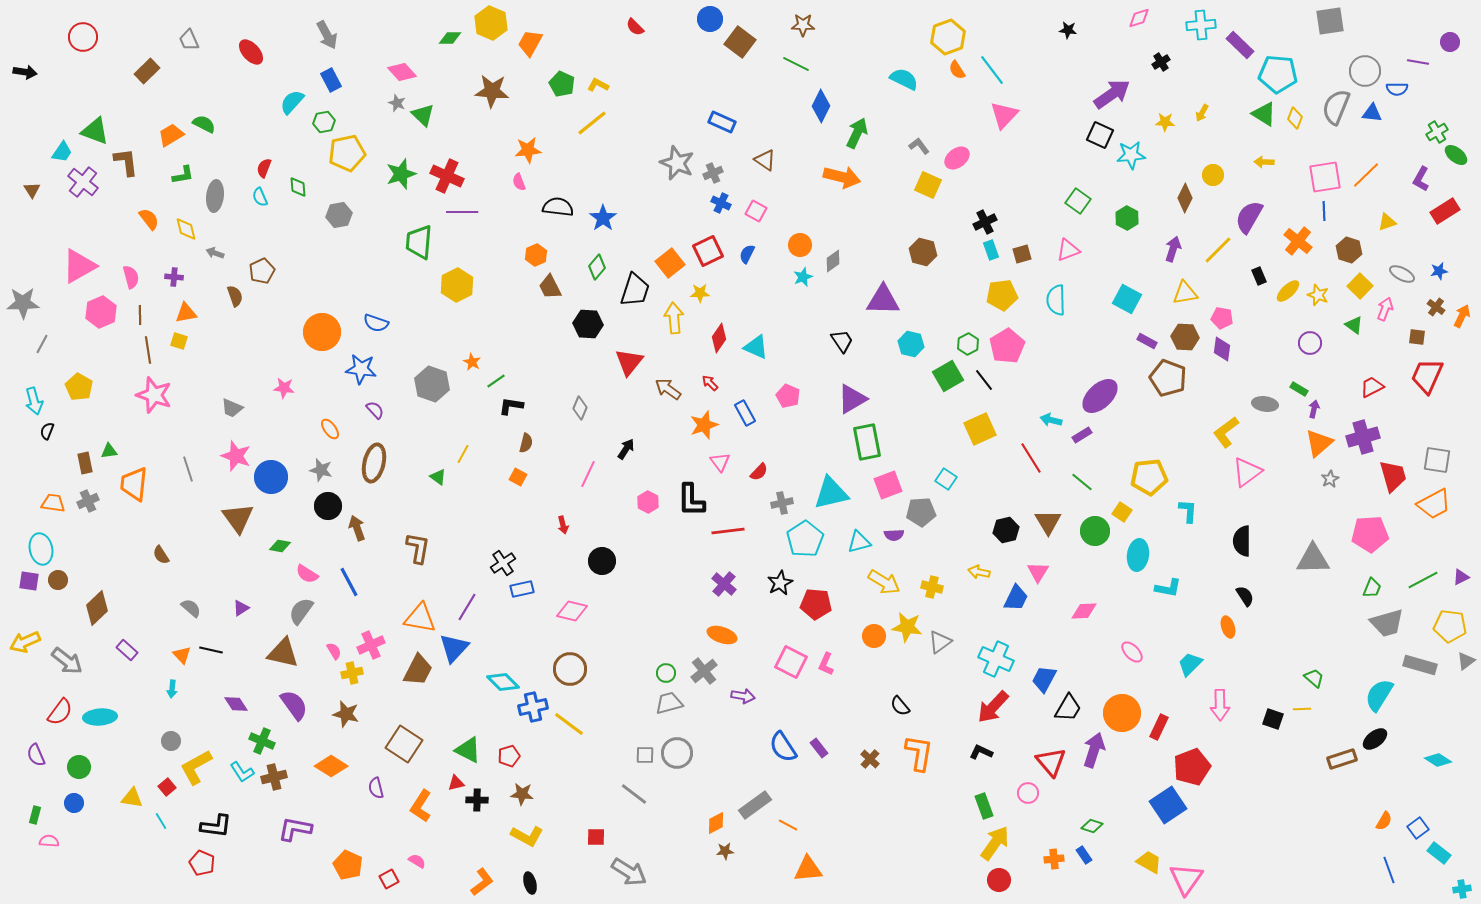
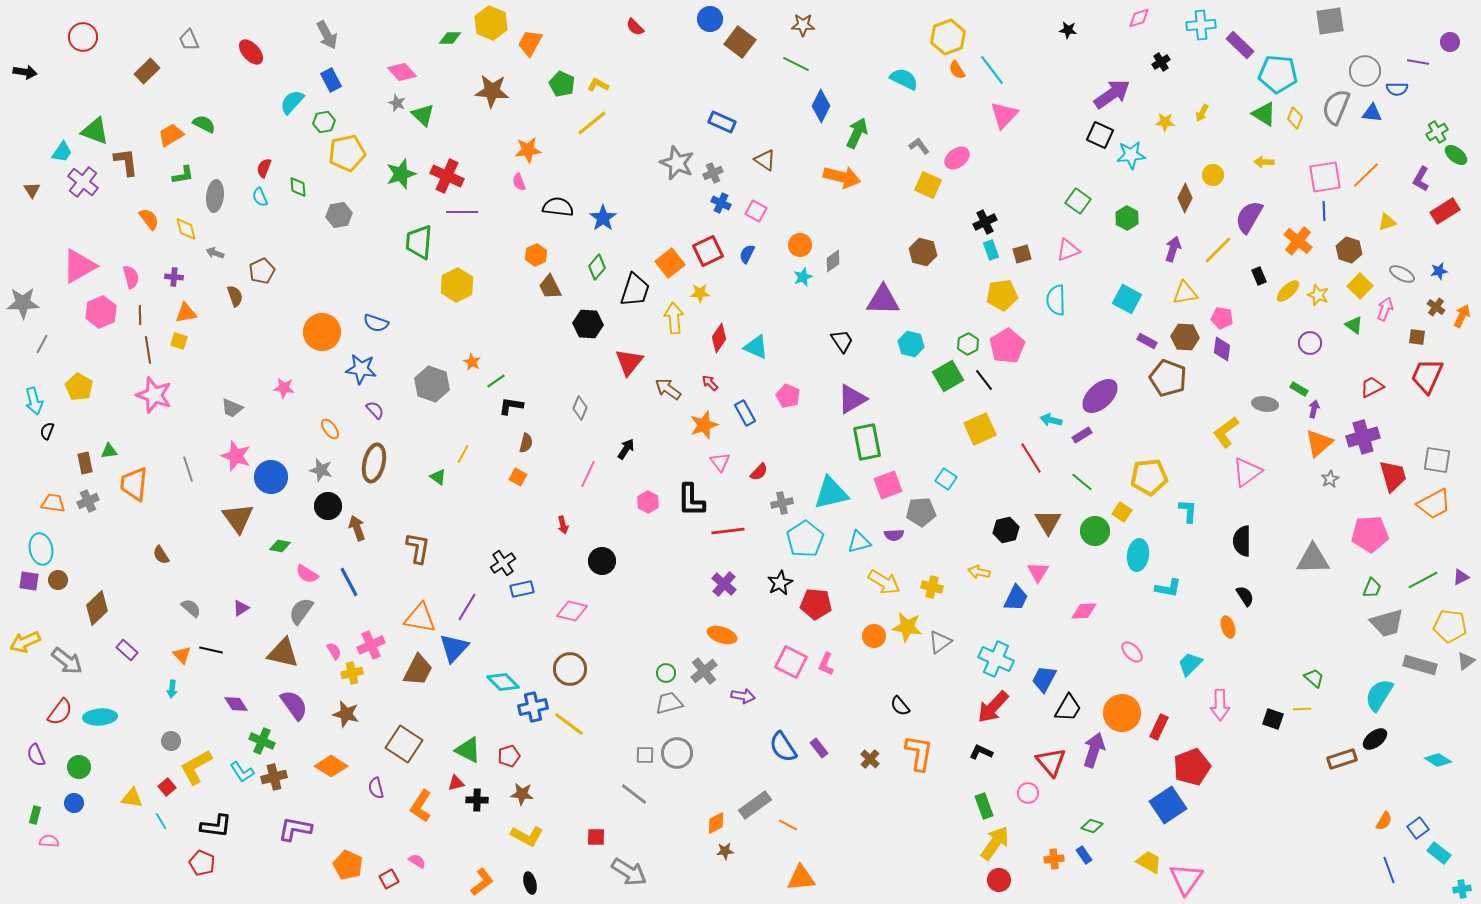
orange triangle at (808, 869): moved 7 px left, 9 px down
